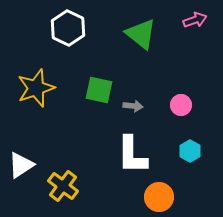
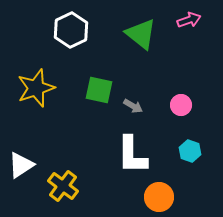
pink arrow: moved 6 px left
white hexagon: moved 3 px right, 2 px down; rotated 8 degrees clockwise
gray arrow: rotated 24 degrees clockwise
cyan hexagon: rotated 10 degrees counterclockwise
